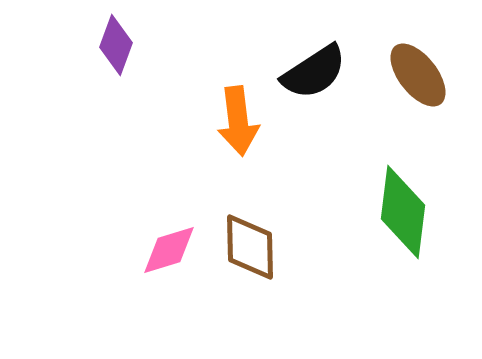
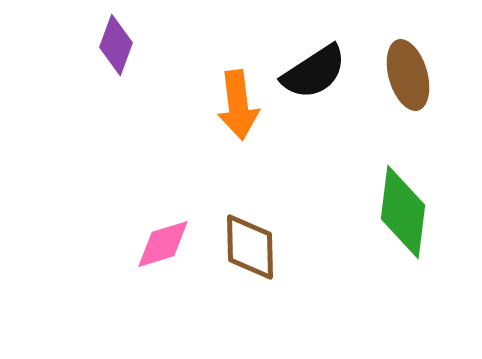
brown ellipse: moved 10 px left; rotated 22 degrees clockwise
orange arrow: moved 16 px up
pink diamond: moved 6 px left, 6 px up
